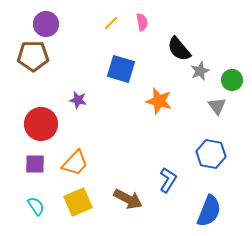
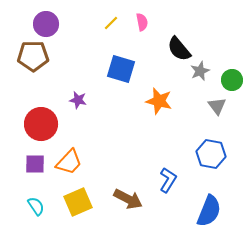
orange trapezoid: moved 6 px left, 1 px up
